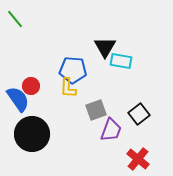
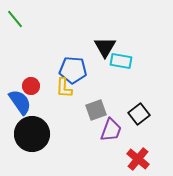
yellow L-shape: moved 4 px left
blue semicircle: moved 2 px right, 3 px down
